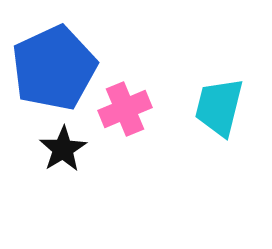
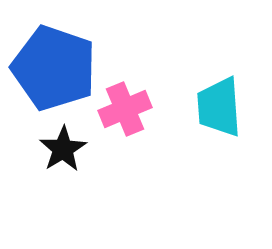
blue pentagon: rotated 28 degrees counterclockwise
cyan trapezoid: rotated 18 degrees counterclockwise
